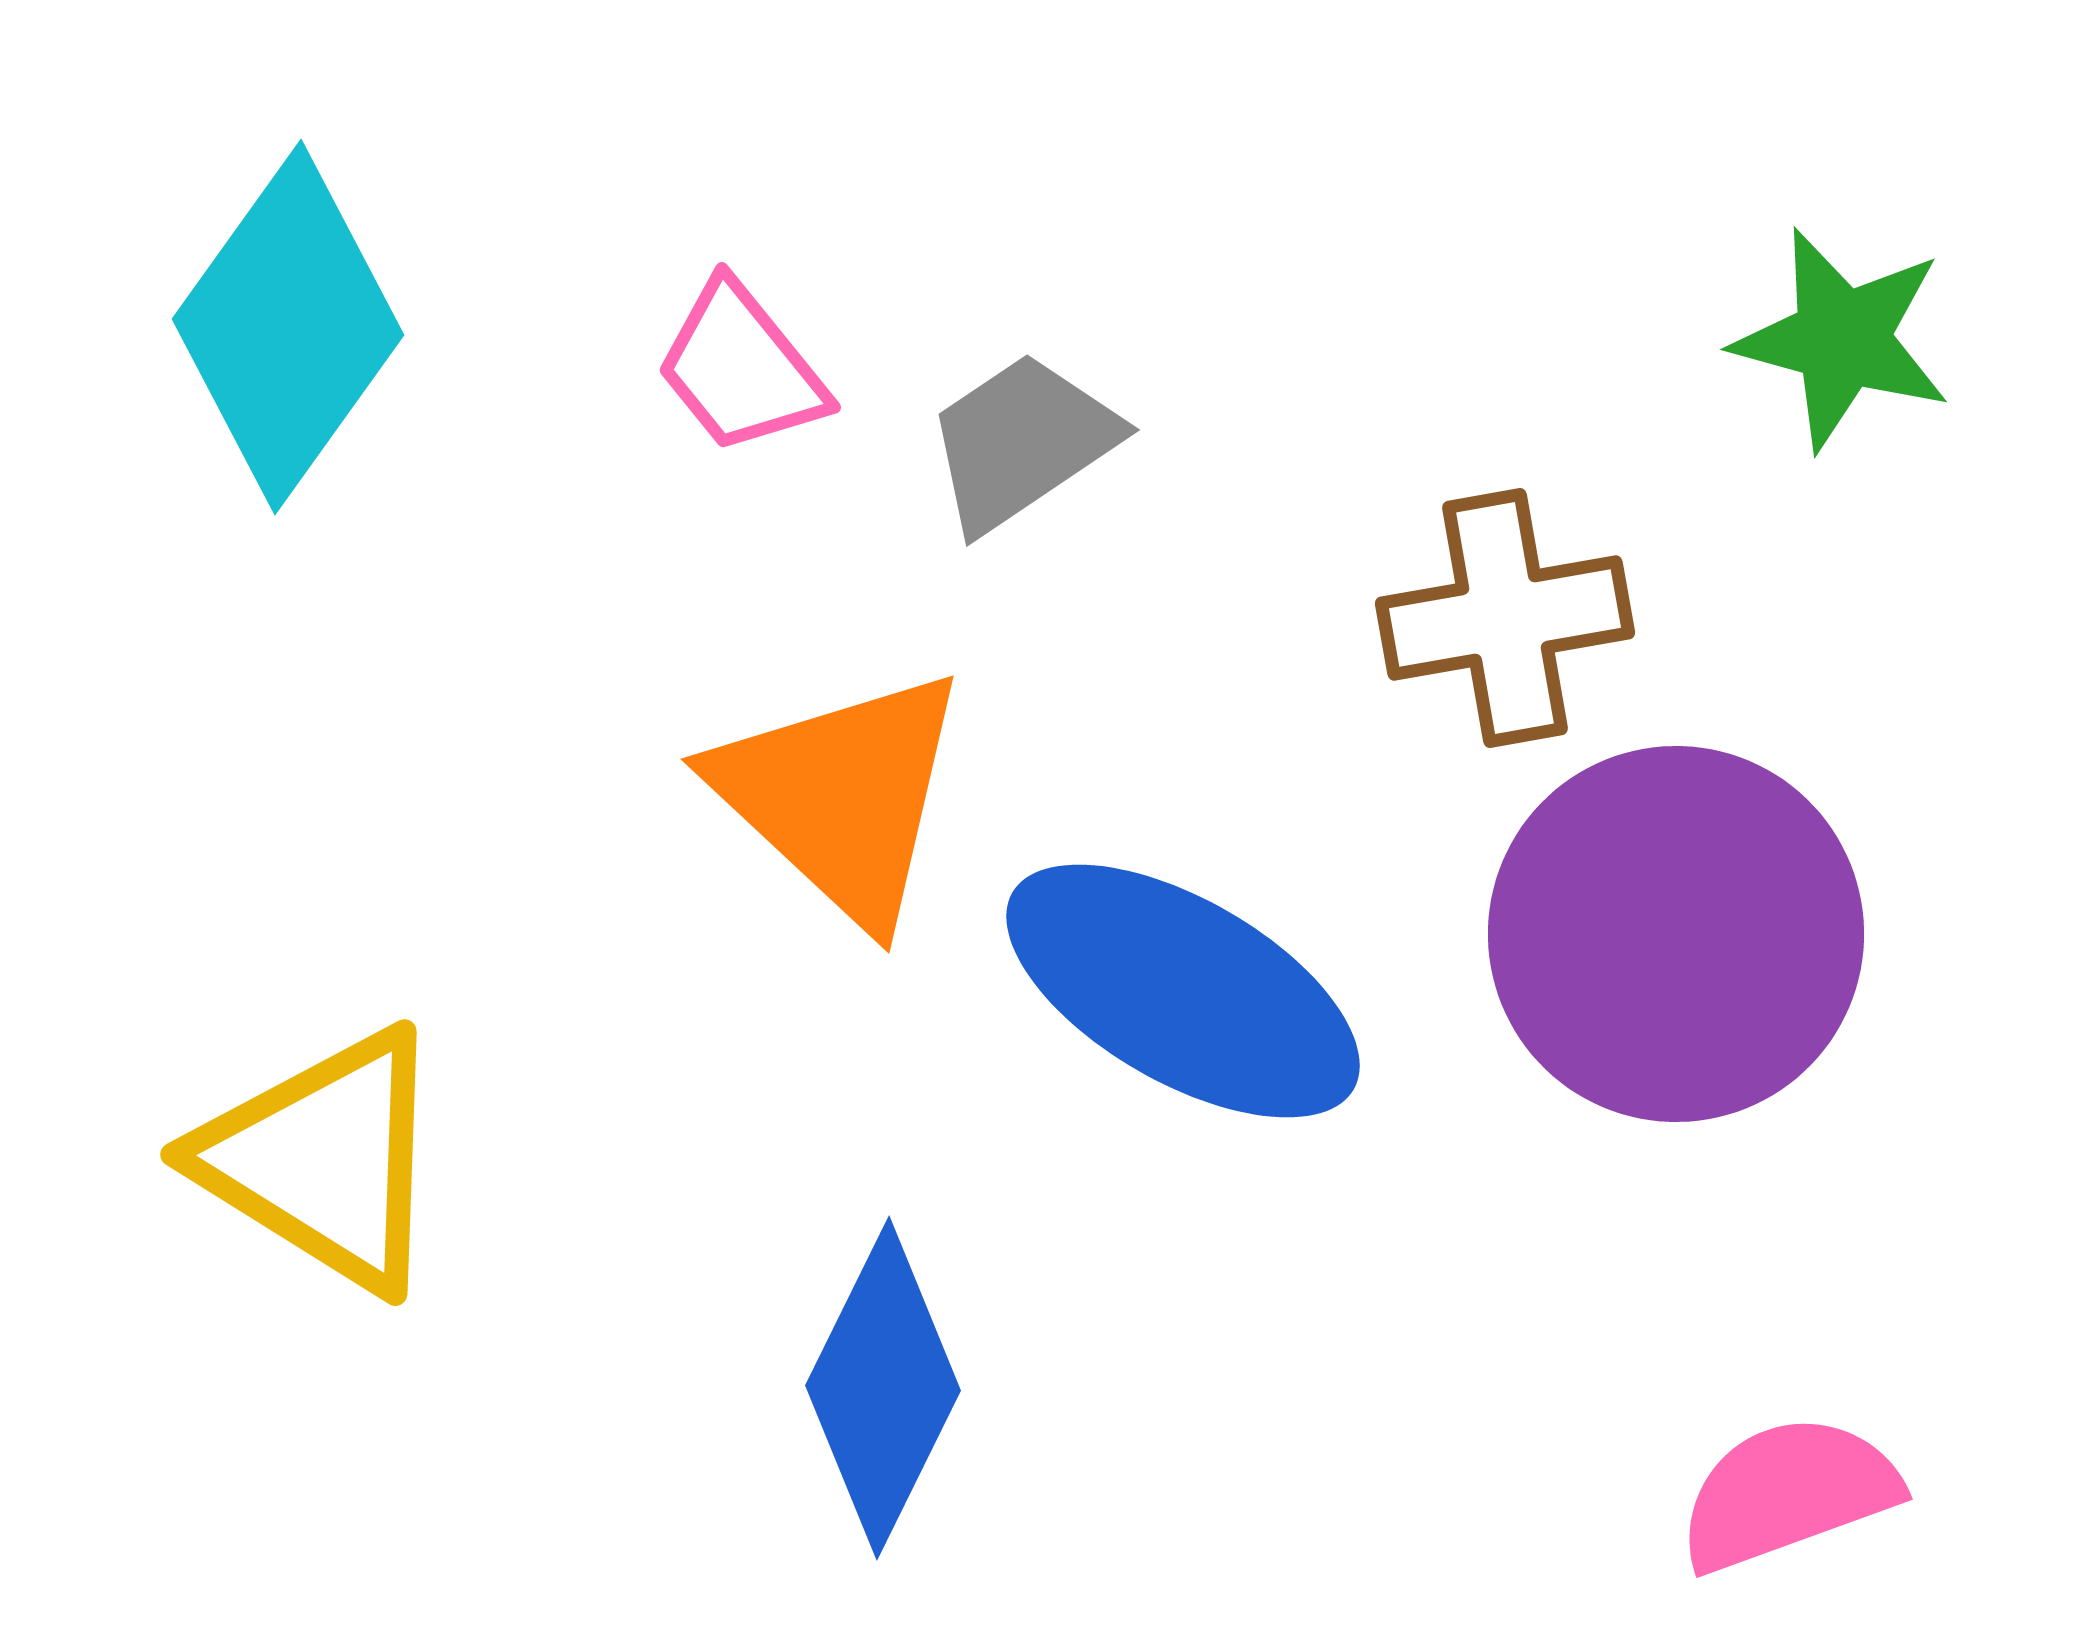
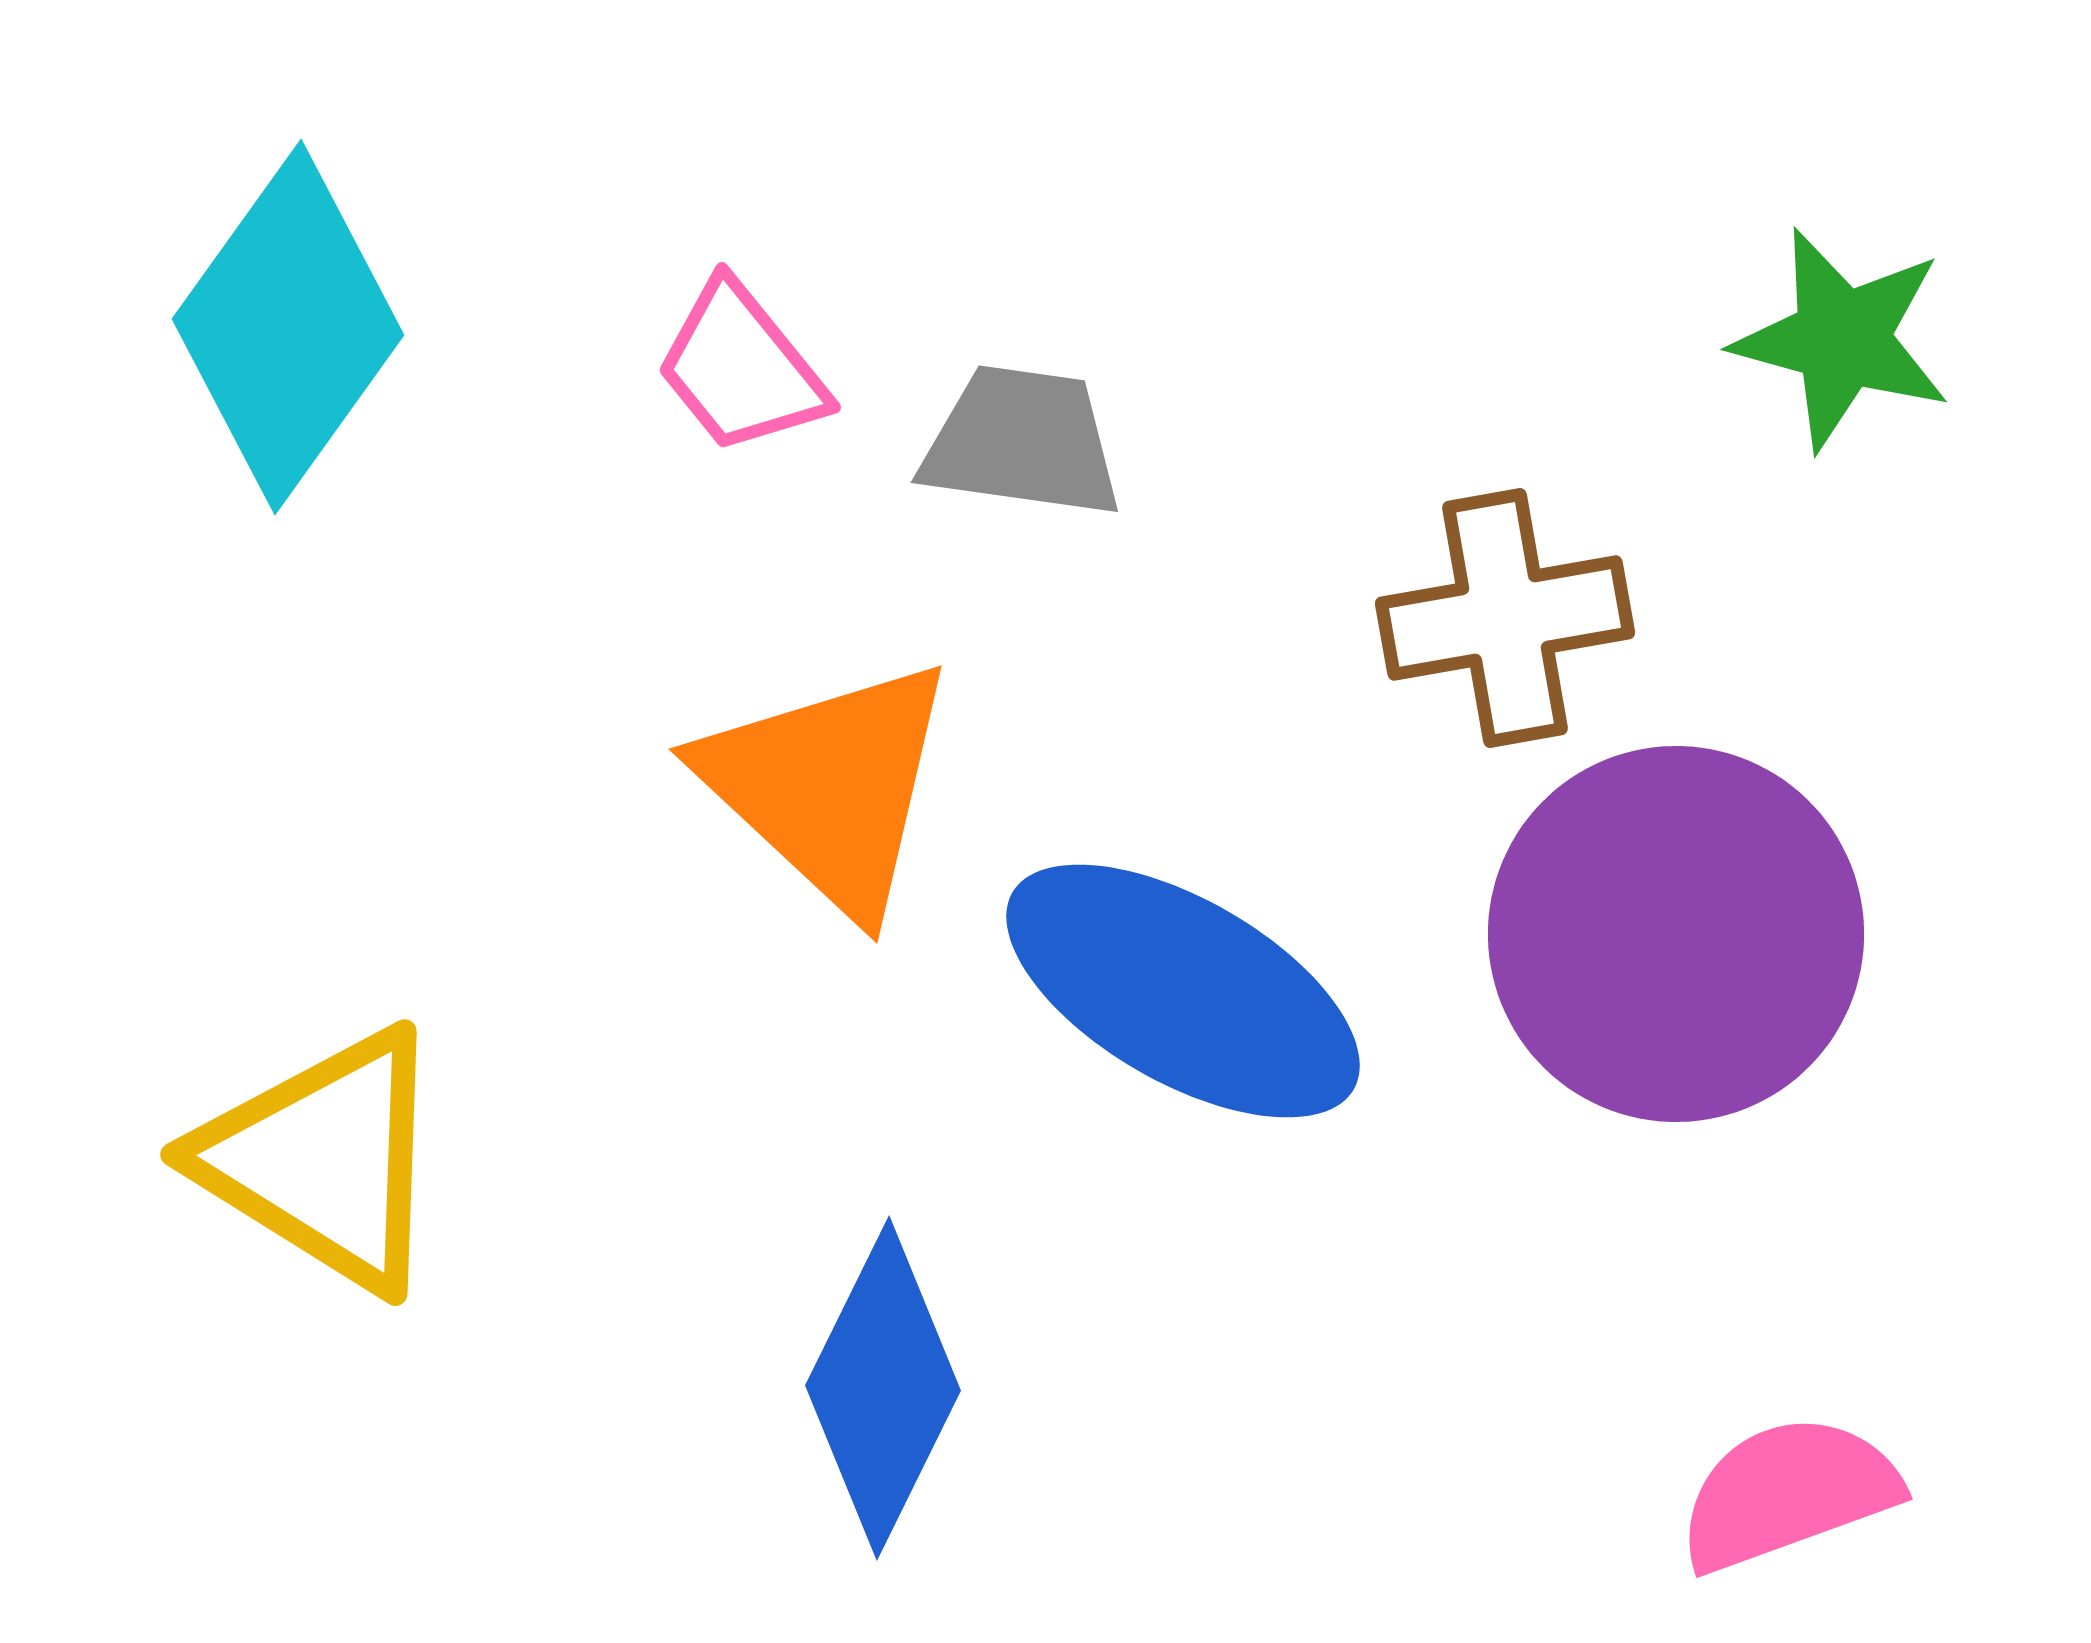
gray trapezoid: rotated 42 degrees clockwise
orange triangle: moved 12 px left, 10 px up
